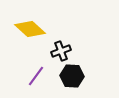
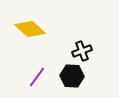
black cross: moved 21 px right
purple line: moved 1 px right, 1 px down
